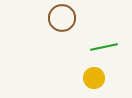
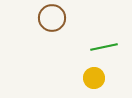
brown circle: moved 10 px left
